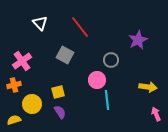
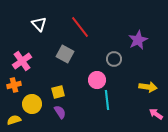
white triangle: moved 1 px left, 1 px down
gray square: moved 1 px up
gray circle: moved 3 px right, 1 px up
pink arrow: rotated 32 degrees counterclockwise
